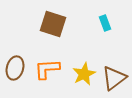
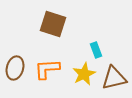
cyan rectangle: moved 9 px left, 27 px down
brown triangle: rotated 24 degrees clockwise
